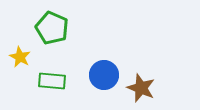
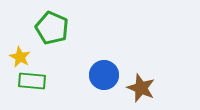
green rectangle: moved 20 px left
